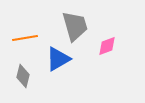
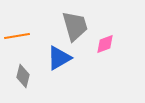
orange line: moved 8 px left, 2 px up
pink diamond: moved 2 px left, 2 px up
blue triangle: moved 1 px right, 1 px up
